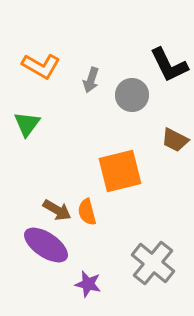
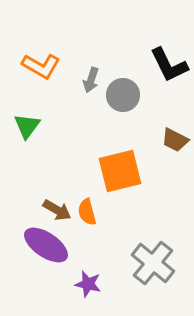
gray circle: moved 9 px left
green triangle: moved 2 px down
